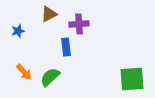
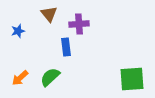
brown triangle: rotated 42 degrees counterclockwise
orange arrow: moved 4 px left, 6 px down; rotated 90 degrees clockwise
